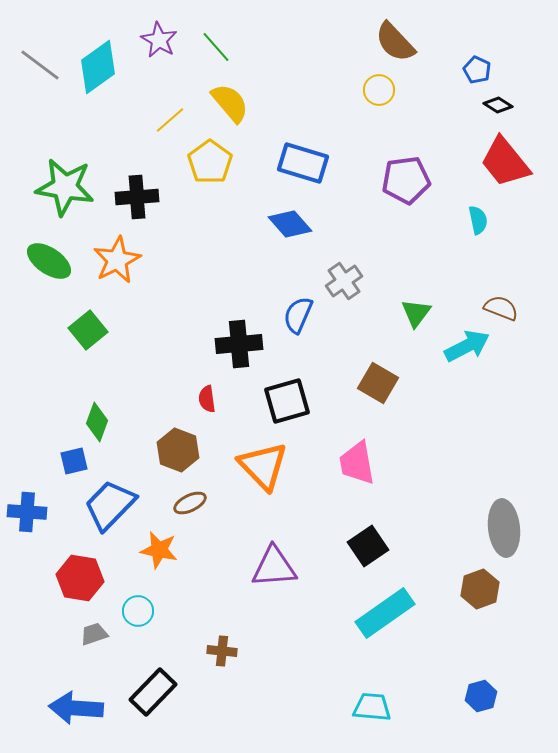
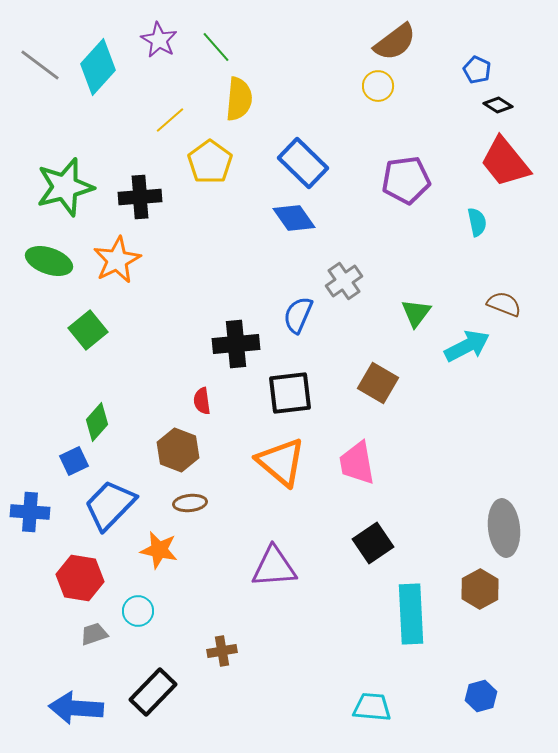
brown semicircle at (395, 42): rotated 84 degrees counterclockwise
cyan diamond at (98, 67): rotated 12 degrees counterclockwise
yellow circle at (379, 90): moved 1 px left, 4 px up
yellow semicircle at (230, 103): moved 9 px right, 4 px up; rotated 45 degrees clockwise
blue rectangle at (303, 163): rotated 27 degrees clockwise
green star at (65, 187): rotated 24 degrees counterclockwise
black cross at (137, 197): moved 3 px right
cyan semicircle at (478, 220): moved 1 px left, 2 px down
blue diamond at (290, 224): moved 4 px right, 6 px up; rotated 6 degrees clockwise
green ellipse at (49, 261): rotated 15 degrees counterclockwise
brown semicircle at (501, 308): moved 3 px right, 4 px up
black cross at (239, 344): moved 3 px left
red semicircle at (207, 399): moved 5 px left, 2 px down
black square at (287, 401): moved 3 px right, 8 px up; rotated 9 degrees clockwise
green diamond at (97, 422): rotated 21 degrees clockwise
blue square at (74, 461): rotated 12 degrees counterclockwise
orange triangle at (263, 466): moved 18 px right, 4 px up; rotated 6 degrees counterclockwise
brown ellipse at (190, 503): rotated 20 degrees clockwise
blue cross at (27, 512): moved 3 px right
black square at (368, 546): moved 5 px right, 3 px up
brown hexagon at (480, 589): rotated 9 degrees counterclockwise
cyan rectangle at (385, 613): moved 26 px right, 1 px down; rotated 58 degrees counterclockwise
brown cross at (222, 651): rotated 16 degrees counterclockwise
